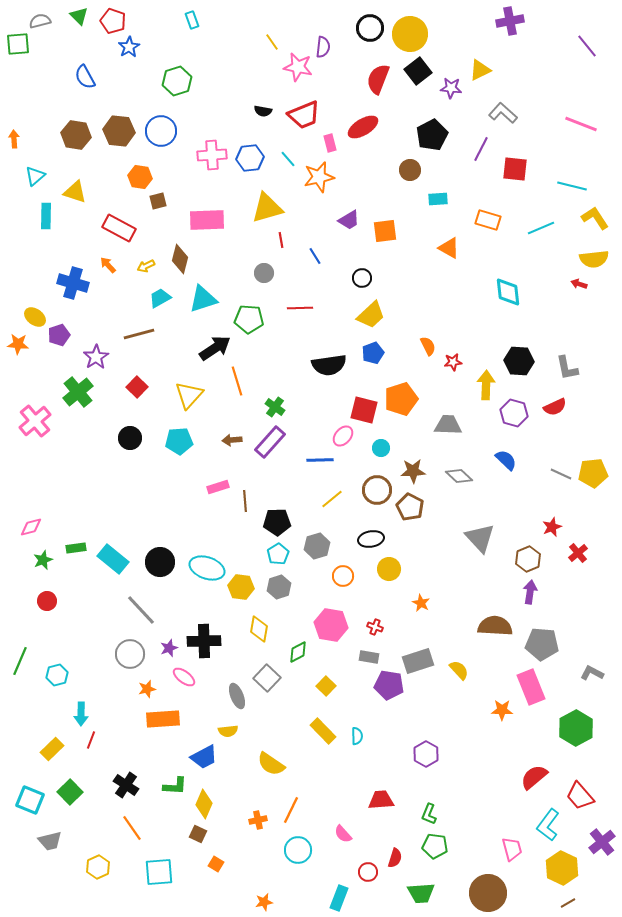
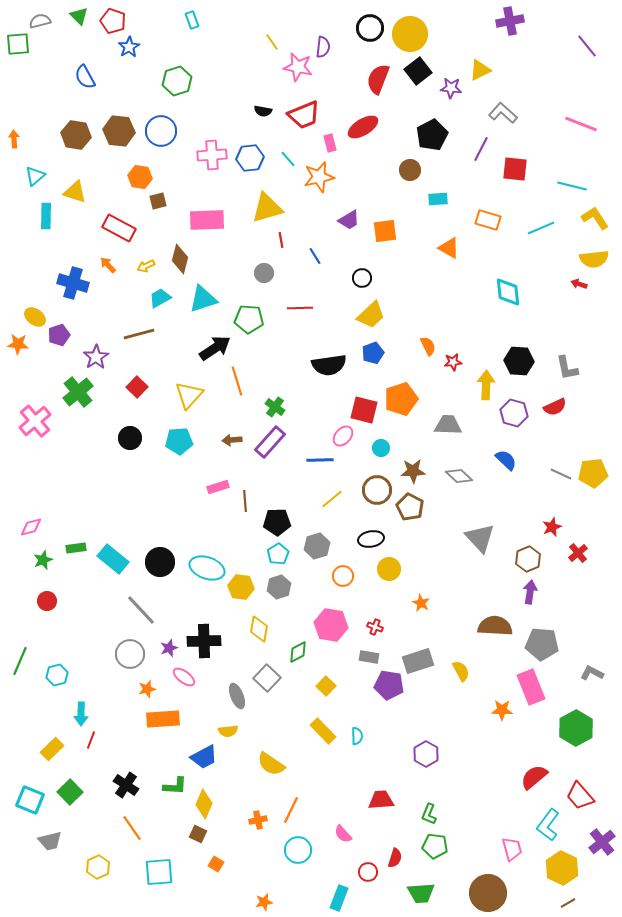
yellow semicircle at (459, 670): moved 2 px right, 1 px down; rotated 15 degrees clockwise
